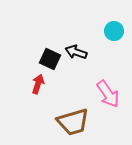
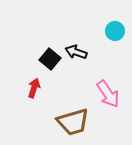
cyan circle: moved 1 px right
black square: rotated 15 degrees clockwise
red arrow: moved 4 px left, 4 px down
